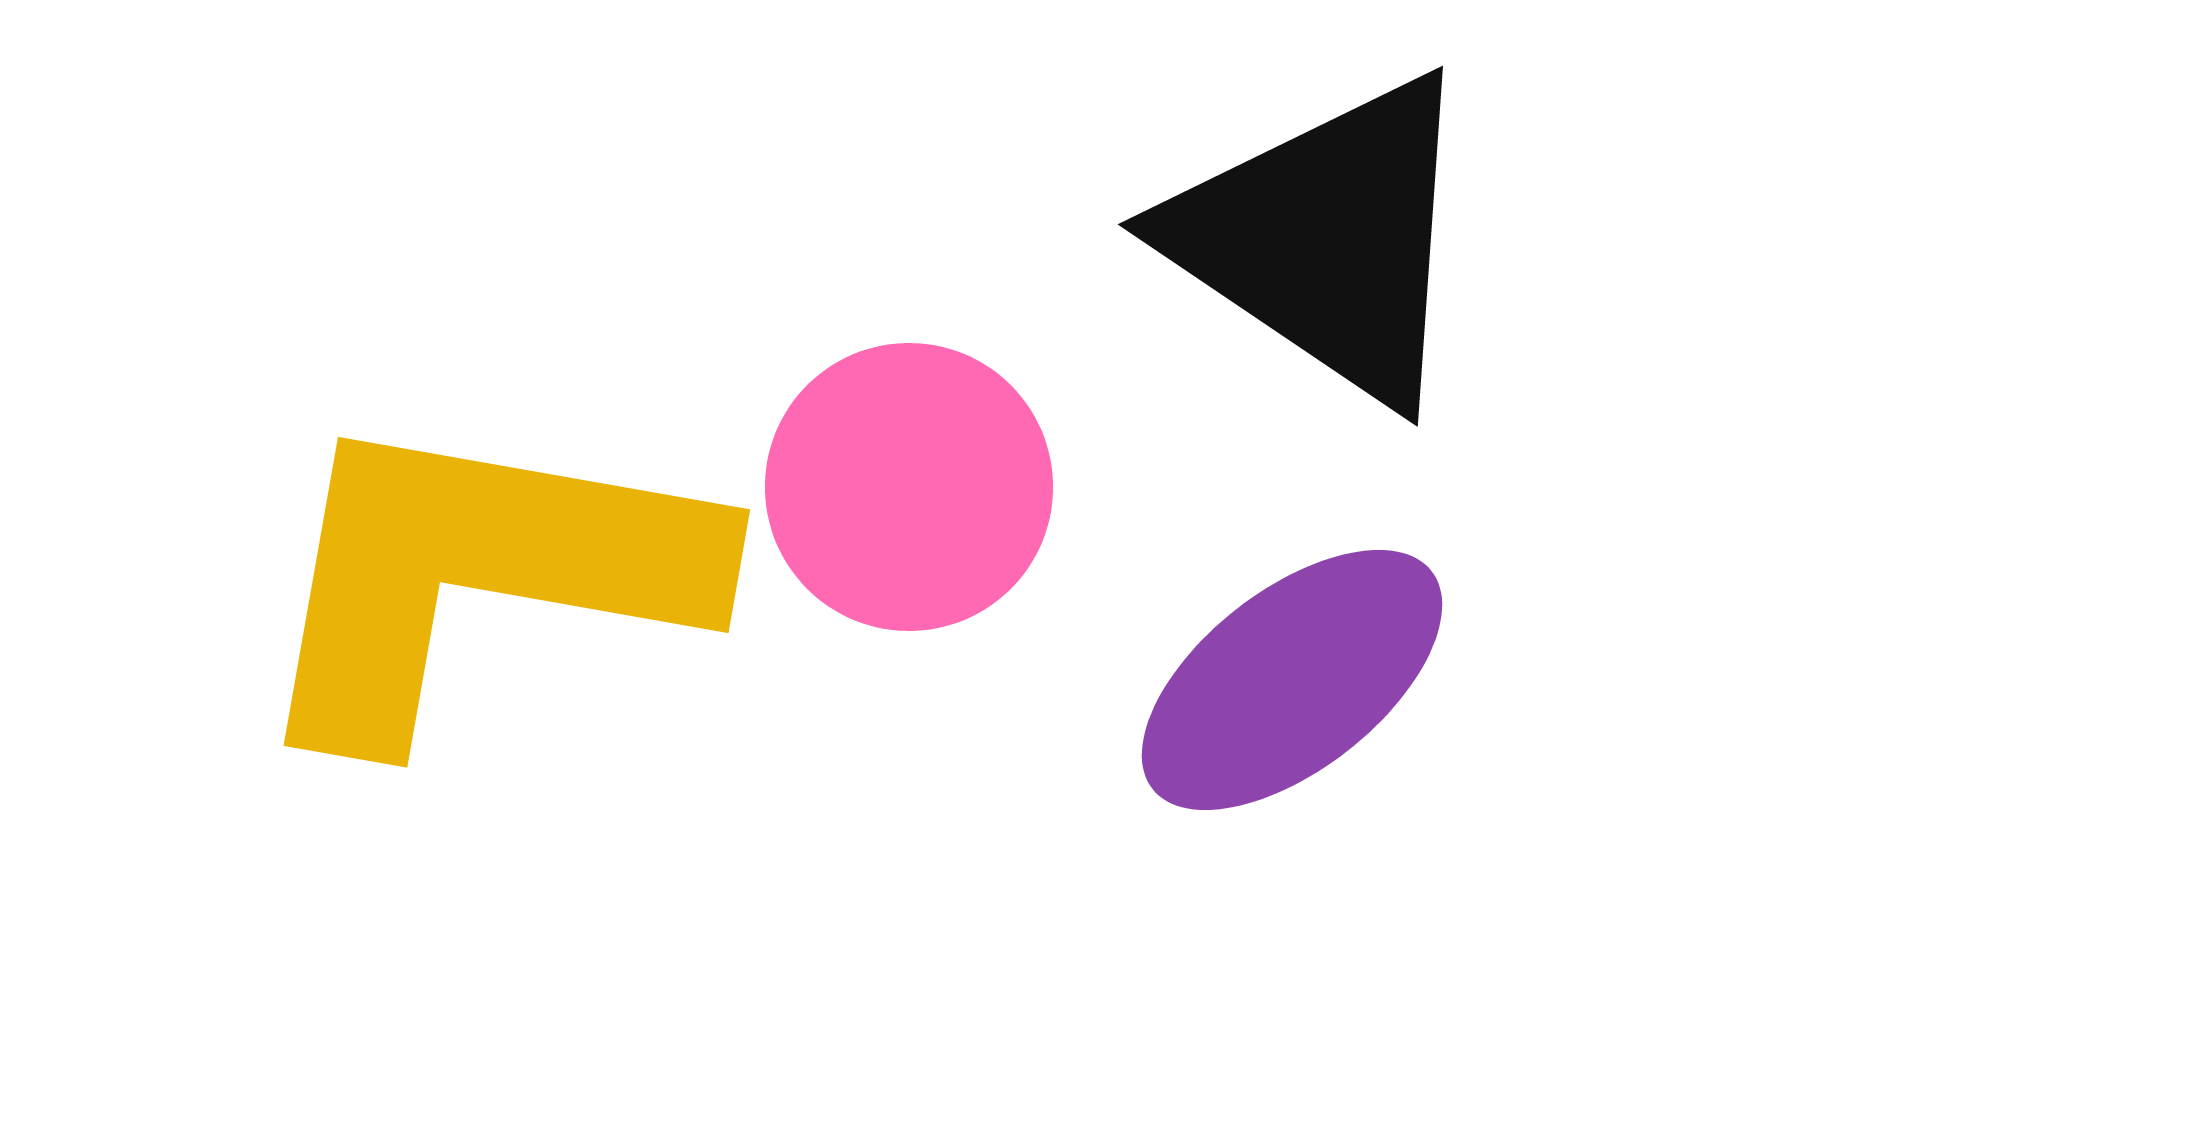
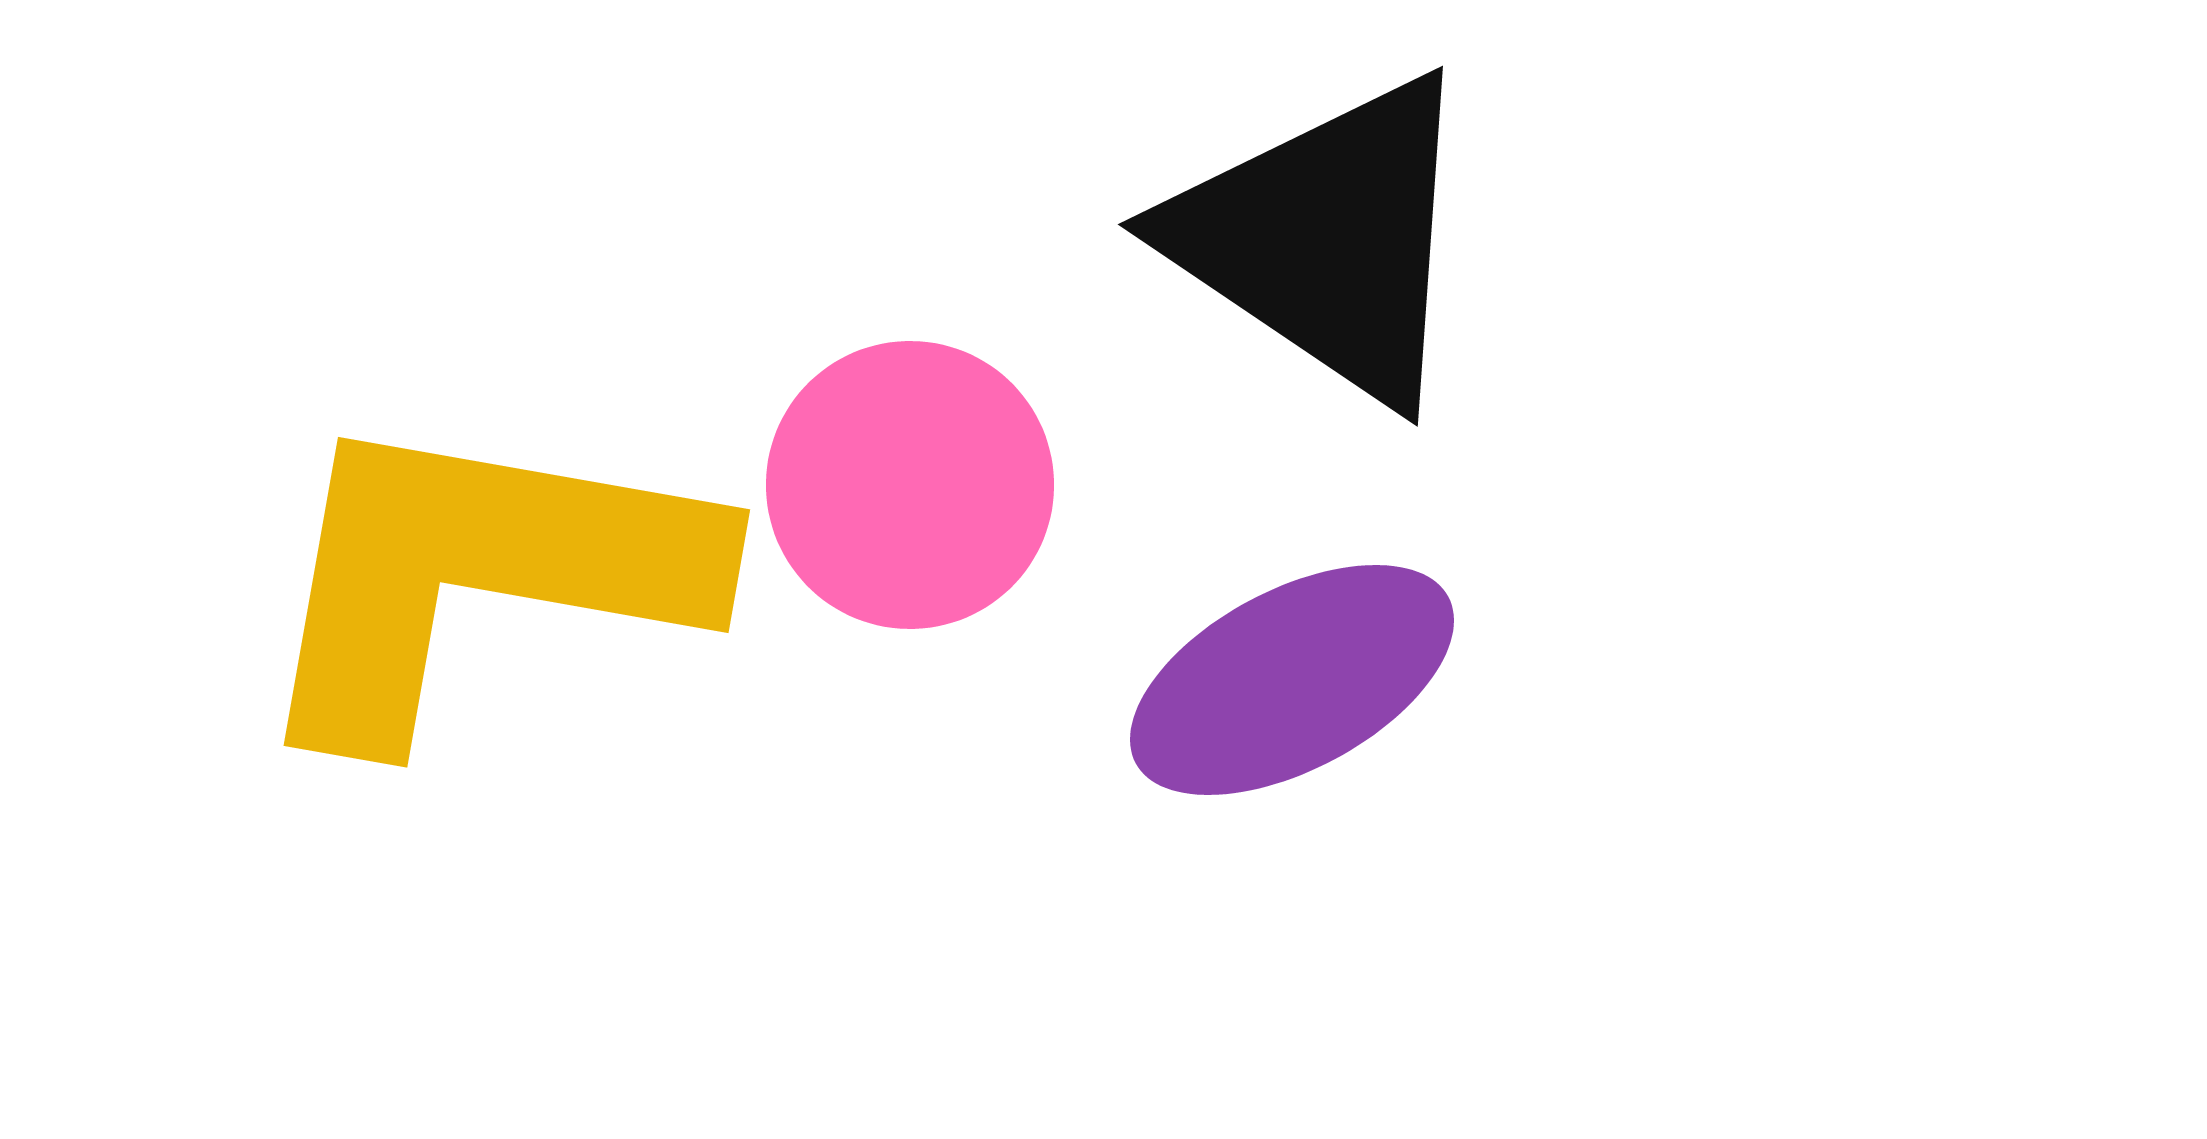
pink circle: moved 1 px right, 2 px up
purple ellipse: rotated 10 degrees clockwise
